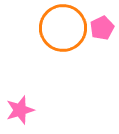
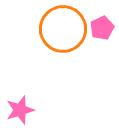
orange circle: moved 1 px down
